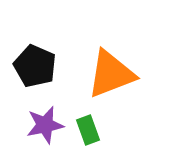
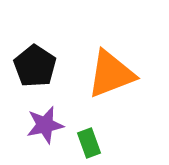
black pentagon: rotated 9 degrees clockwise
green rectangle: moved 1 px right, 13 px down
